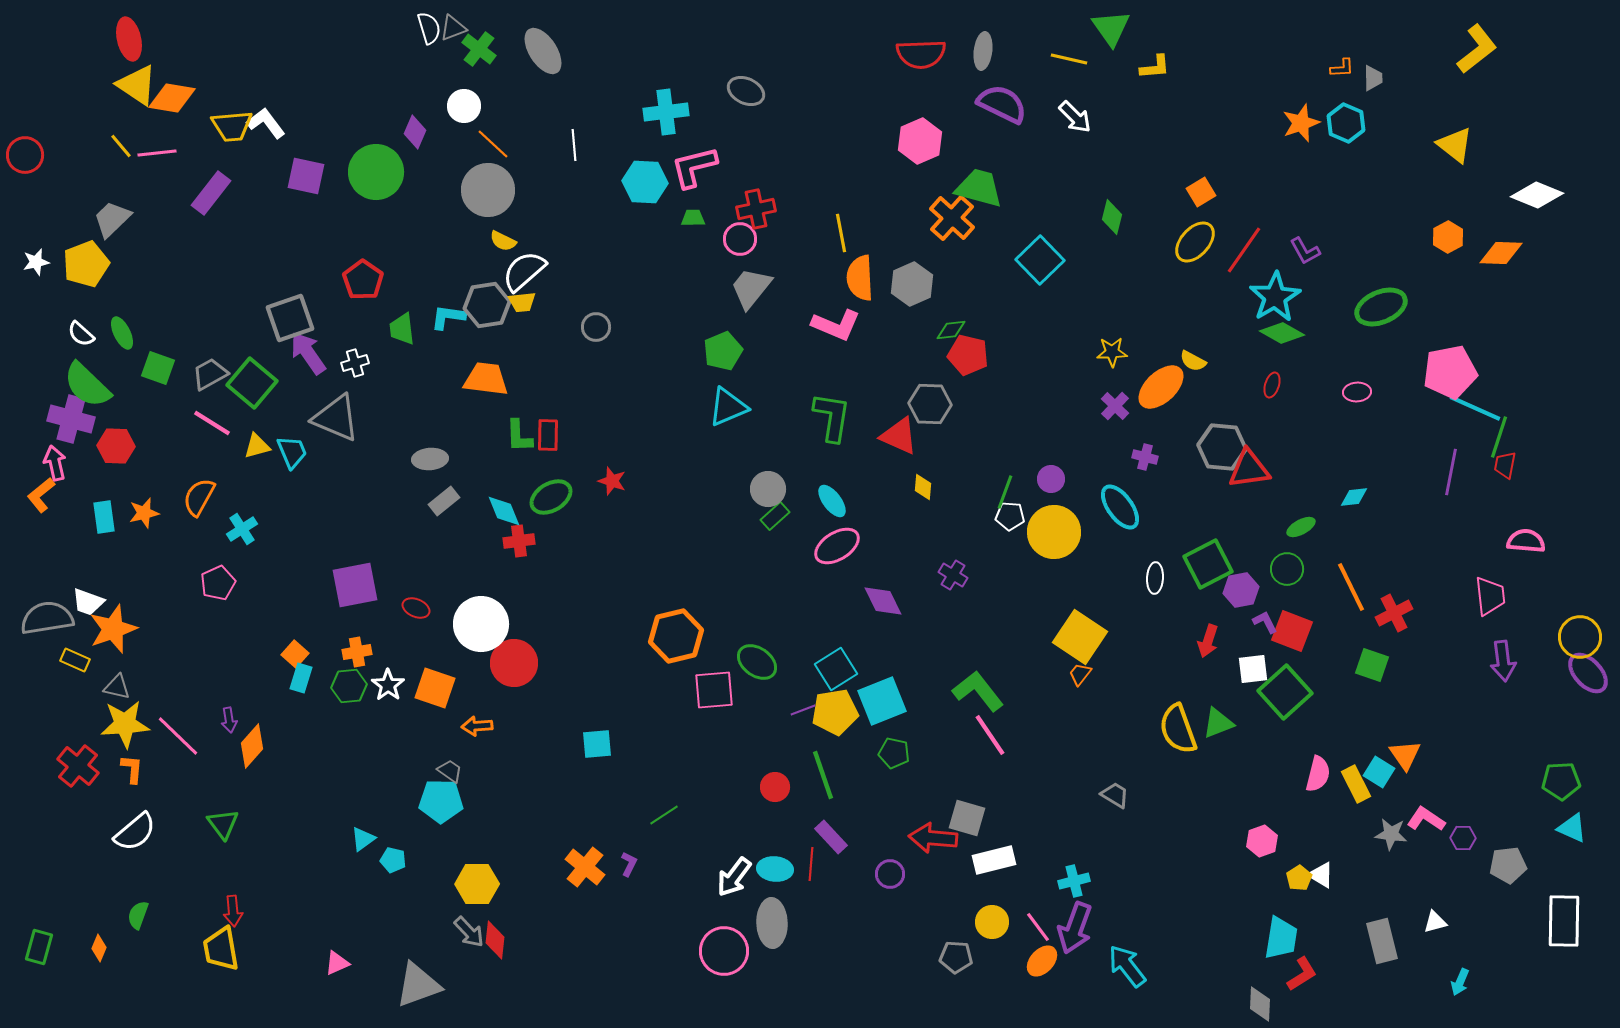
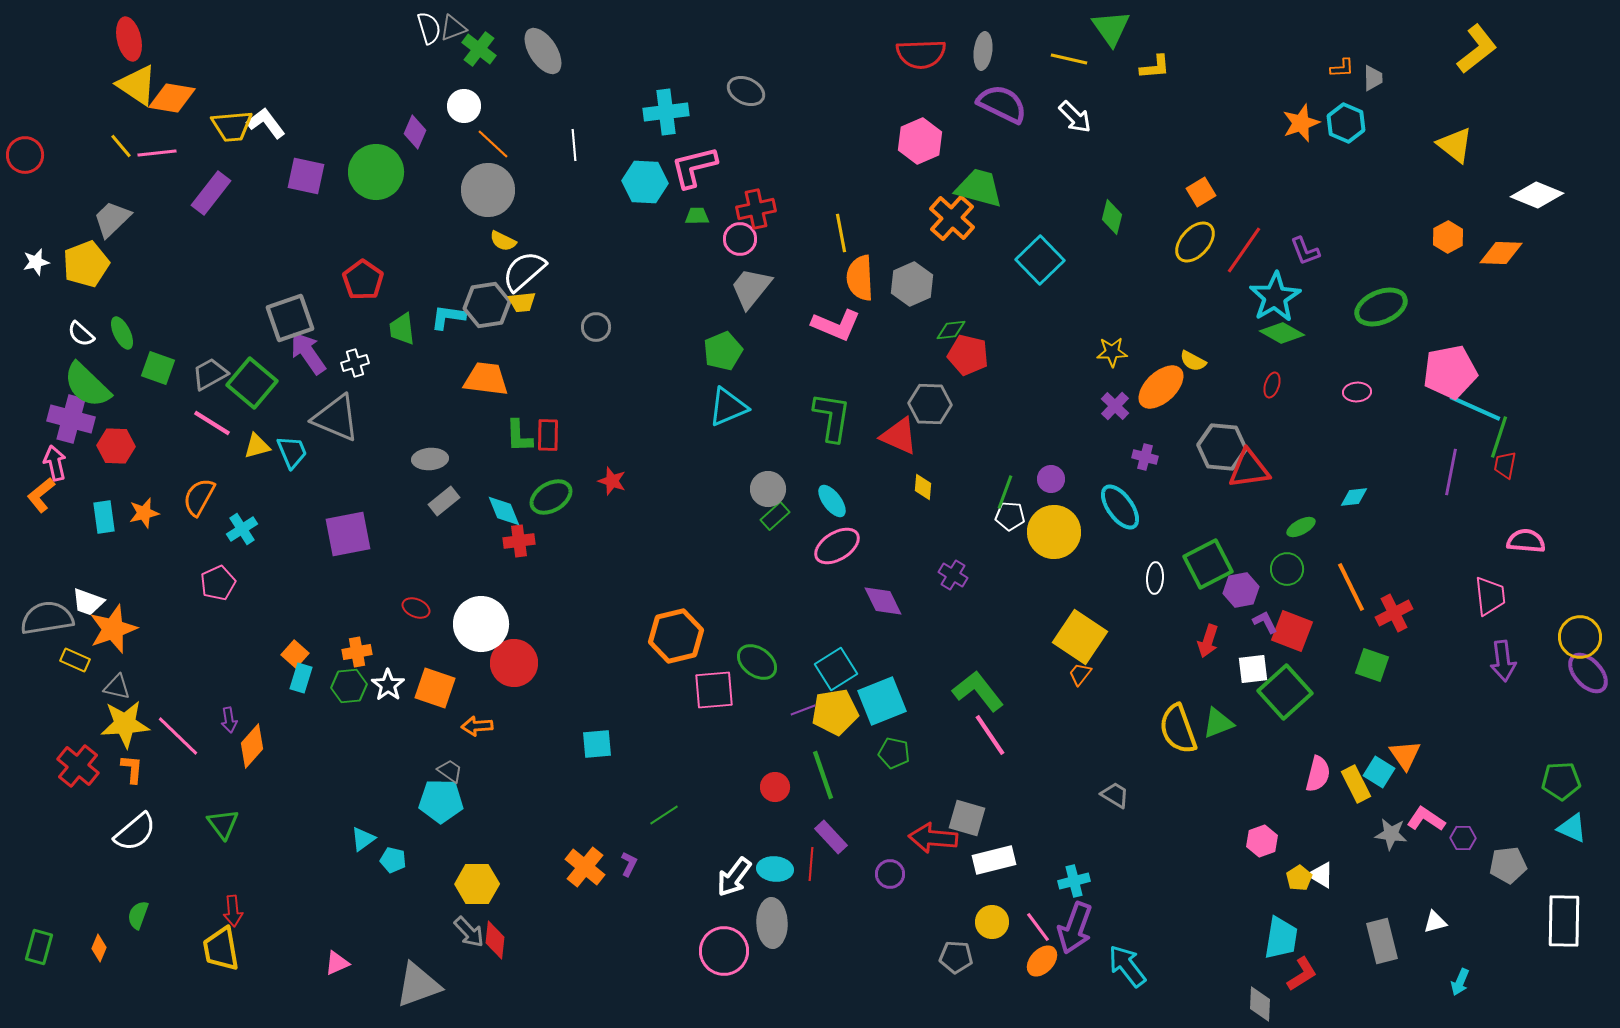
green trapezoid at (693, 218): moved 4 px right, 2 px up
purple L-shape at (1305, 251): rotated 8 degrees clockwise
purple square at (355, 585): moved 7 px left, 51 px up
